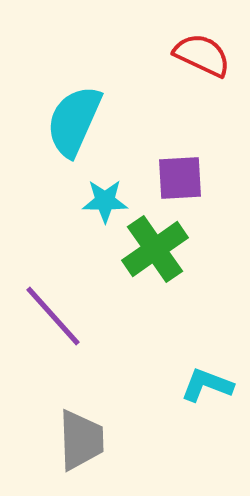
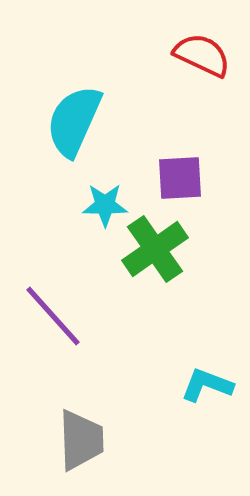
cyan star: moved 4 px down
